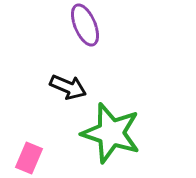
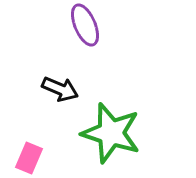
black arrow: moved 8 px left, 2 px down
